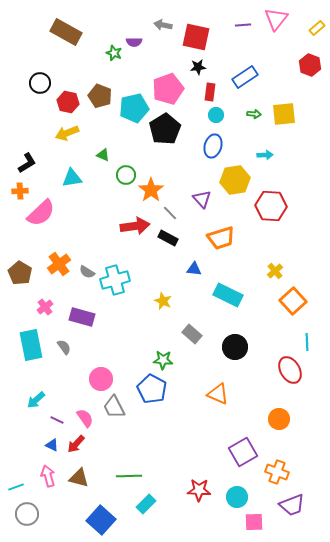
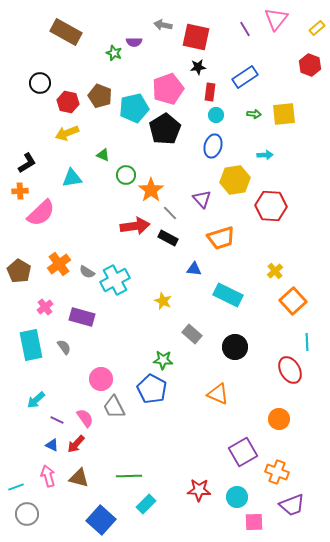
purple line at (243, 25): moved 2 px right, 4 px down; rotated 63 degrees clockwise
brown pentagon at (20, 273): moved 1 px left, 2 px up
cyan cross at (115, 280): rotated 12 degrees counterclockwise
